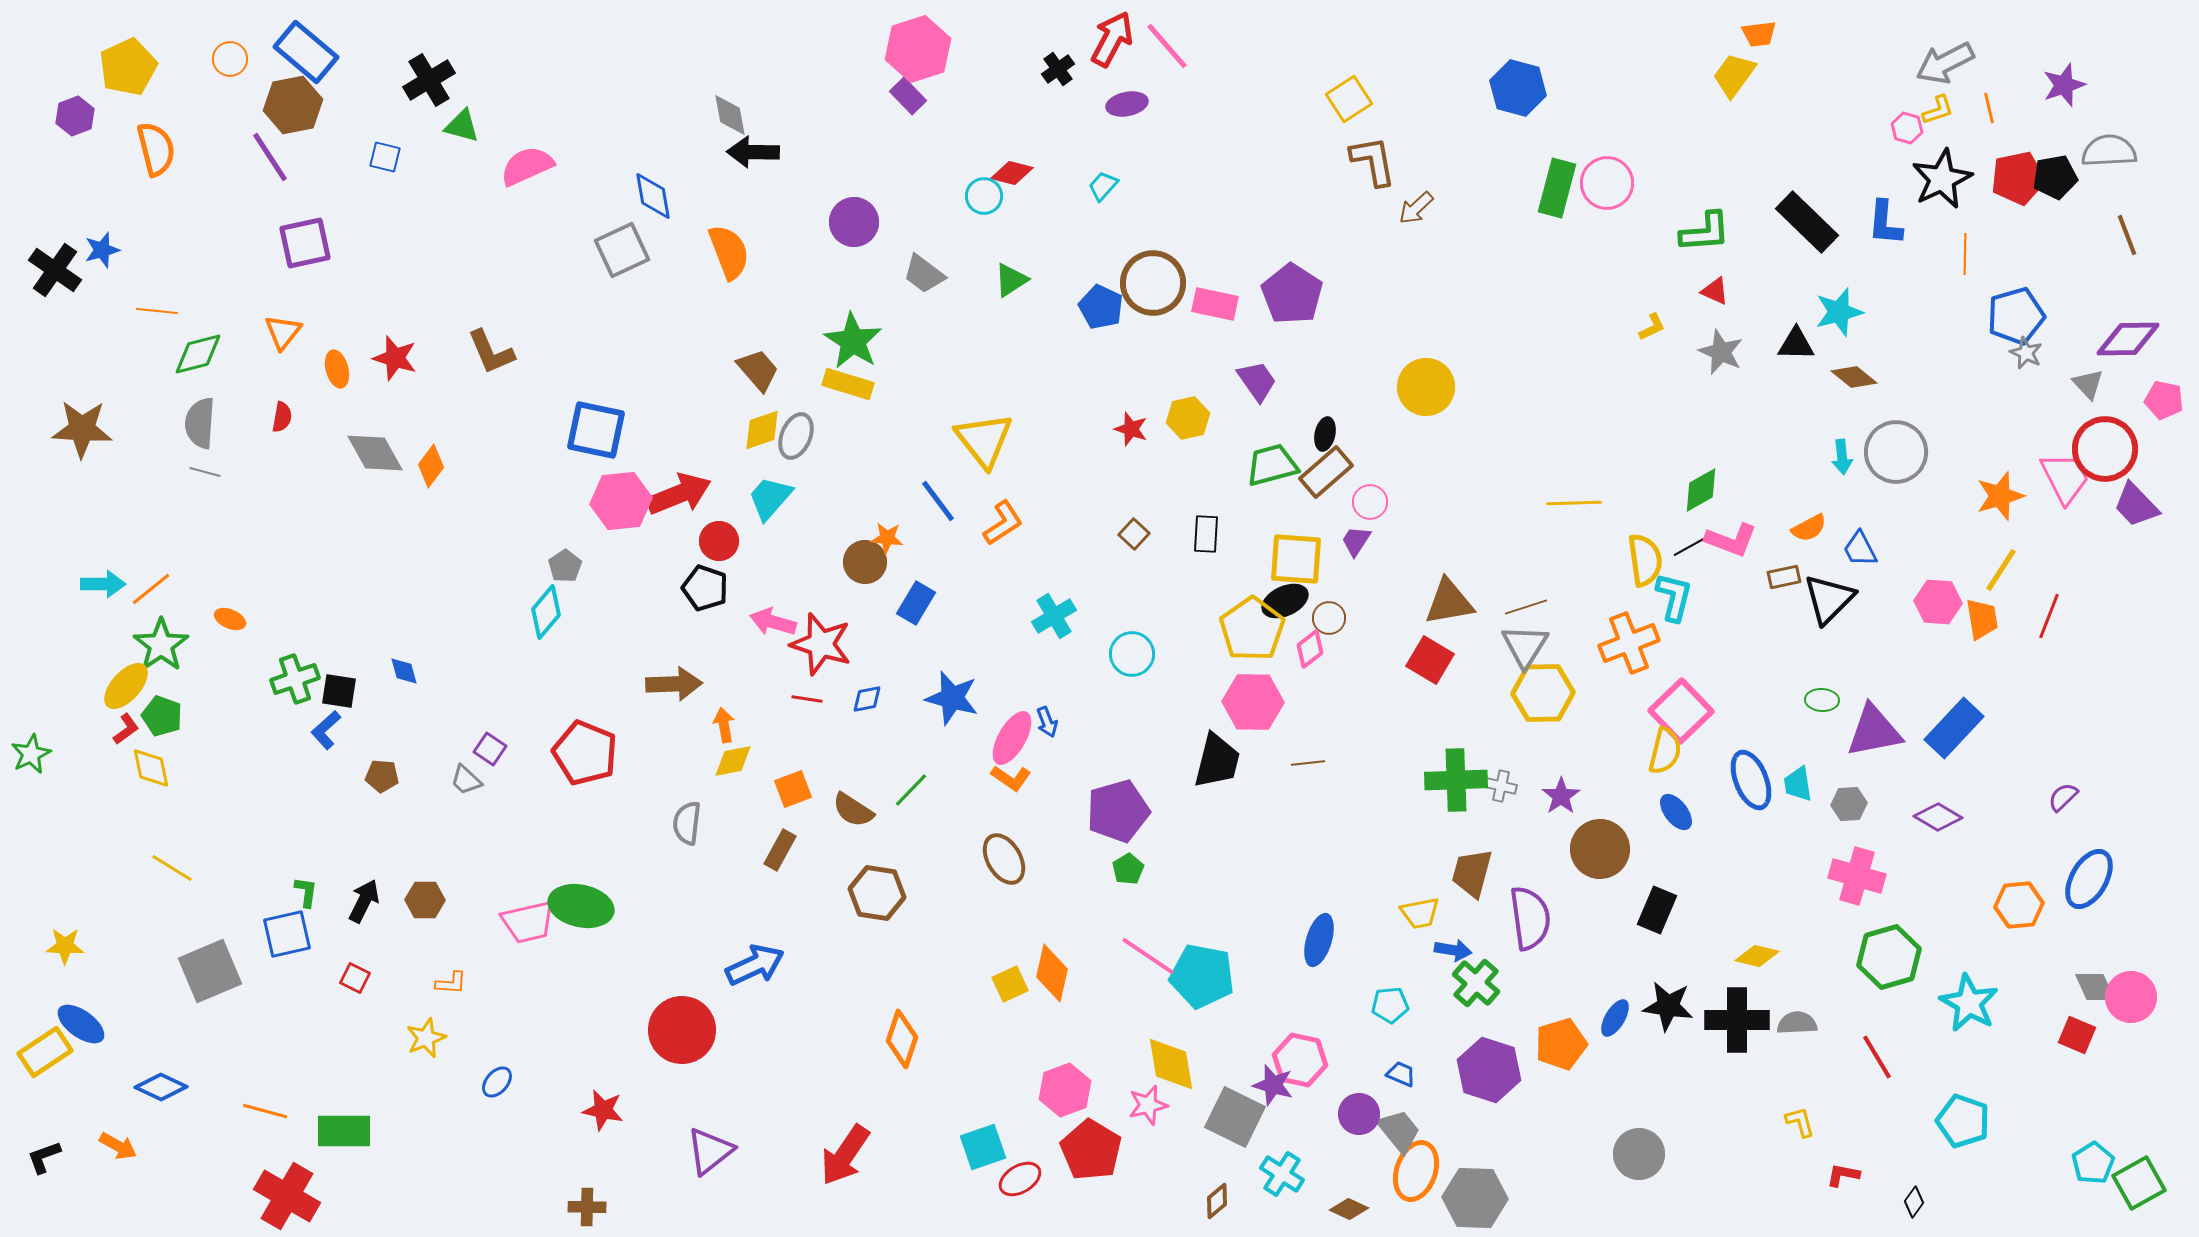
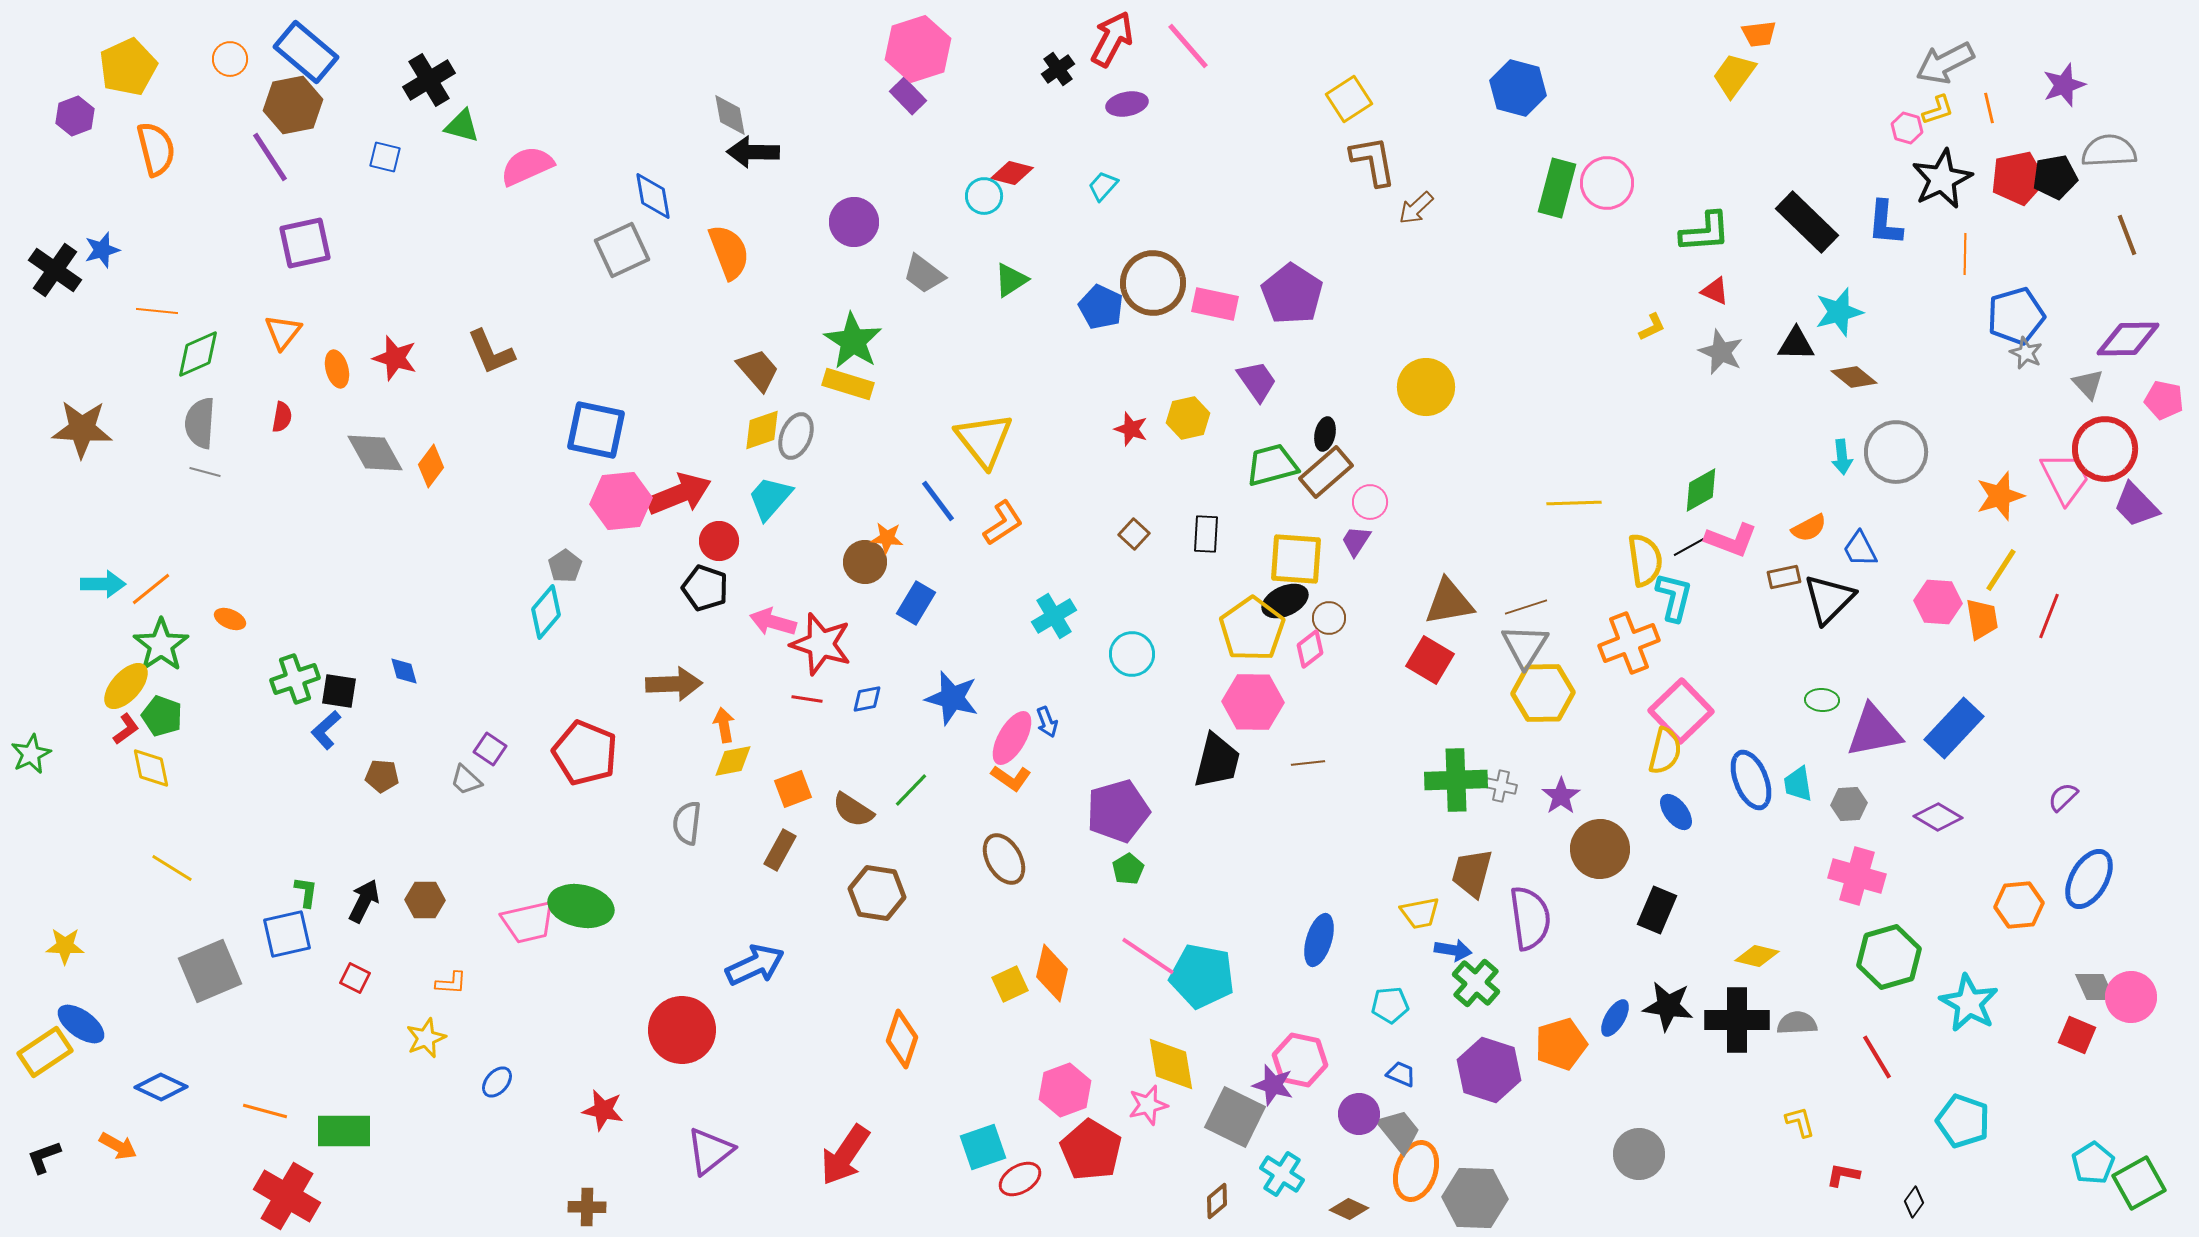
pink line at (1167, 46): moved 21 px right
green diamond at (198, 354): rotated 10 degrees counterclockwise
